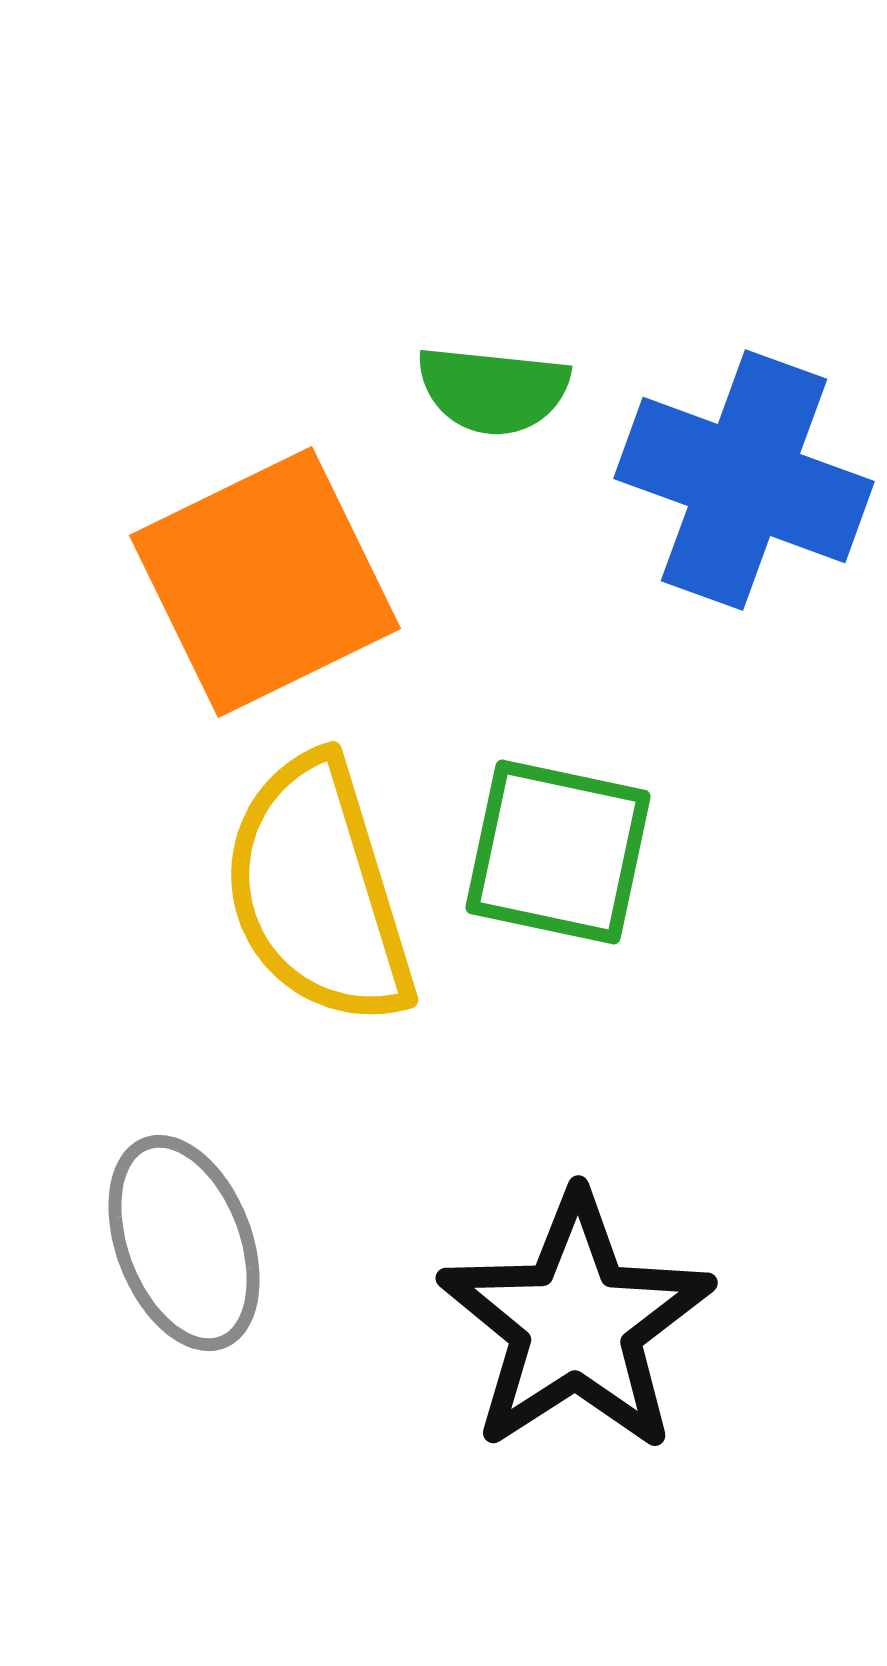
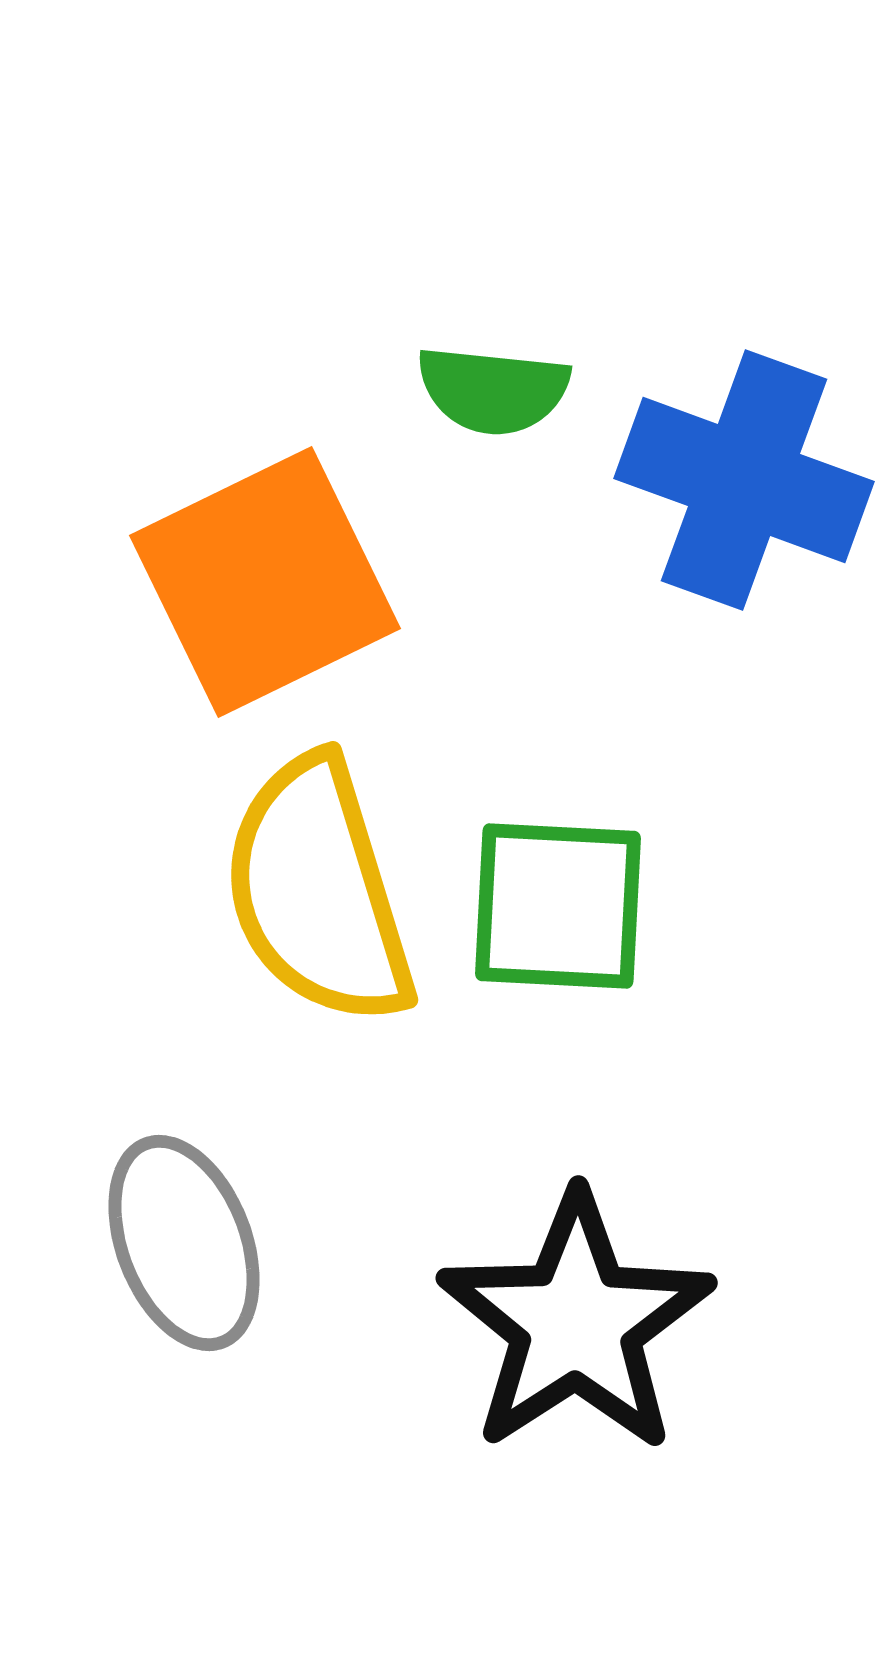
green square: moved 54 px down; rotated 9 degrees counterclockwise
